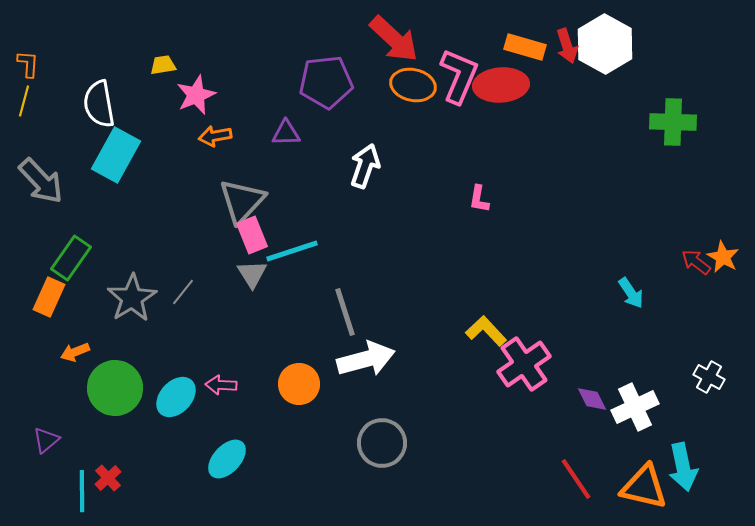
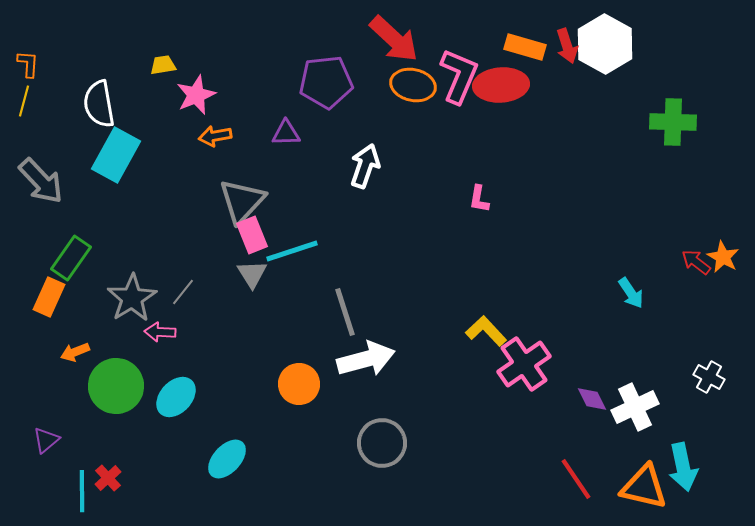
pink arrow at (221, 385): moved 61 px left, 53 px up
green circle at (115, 388): moved 1 px right, 2 px up
